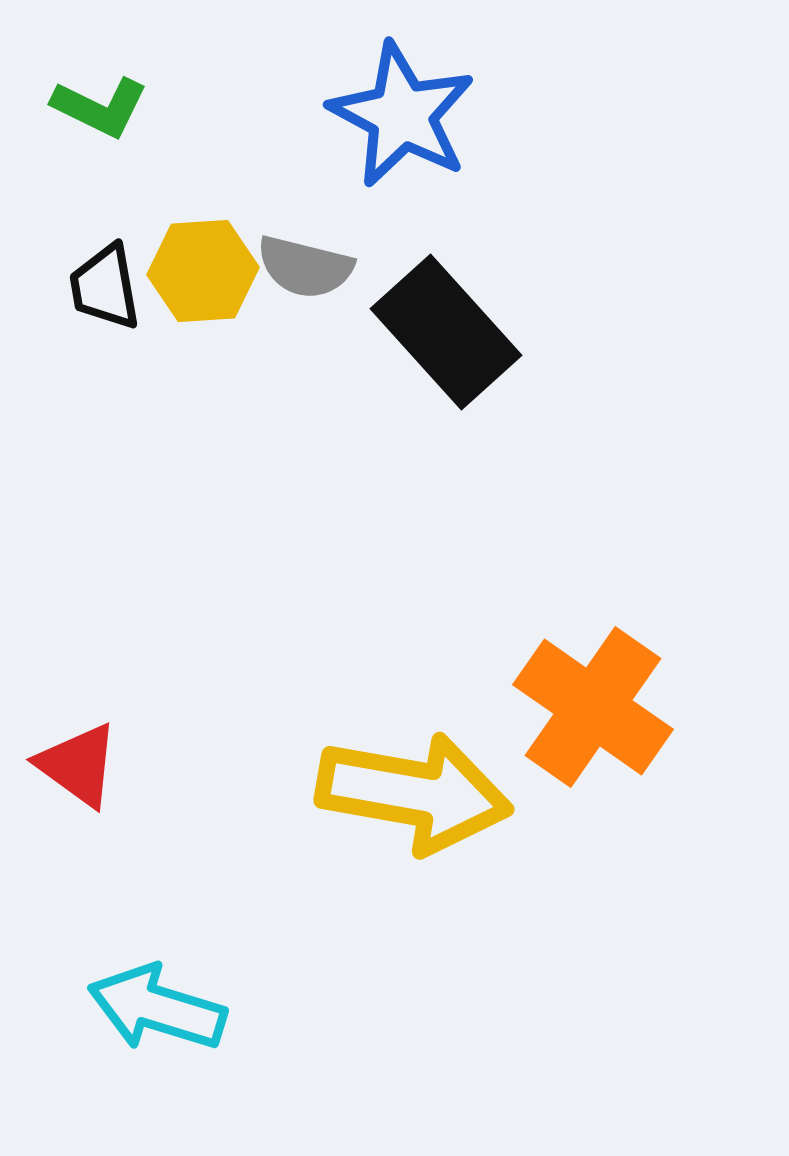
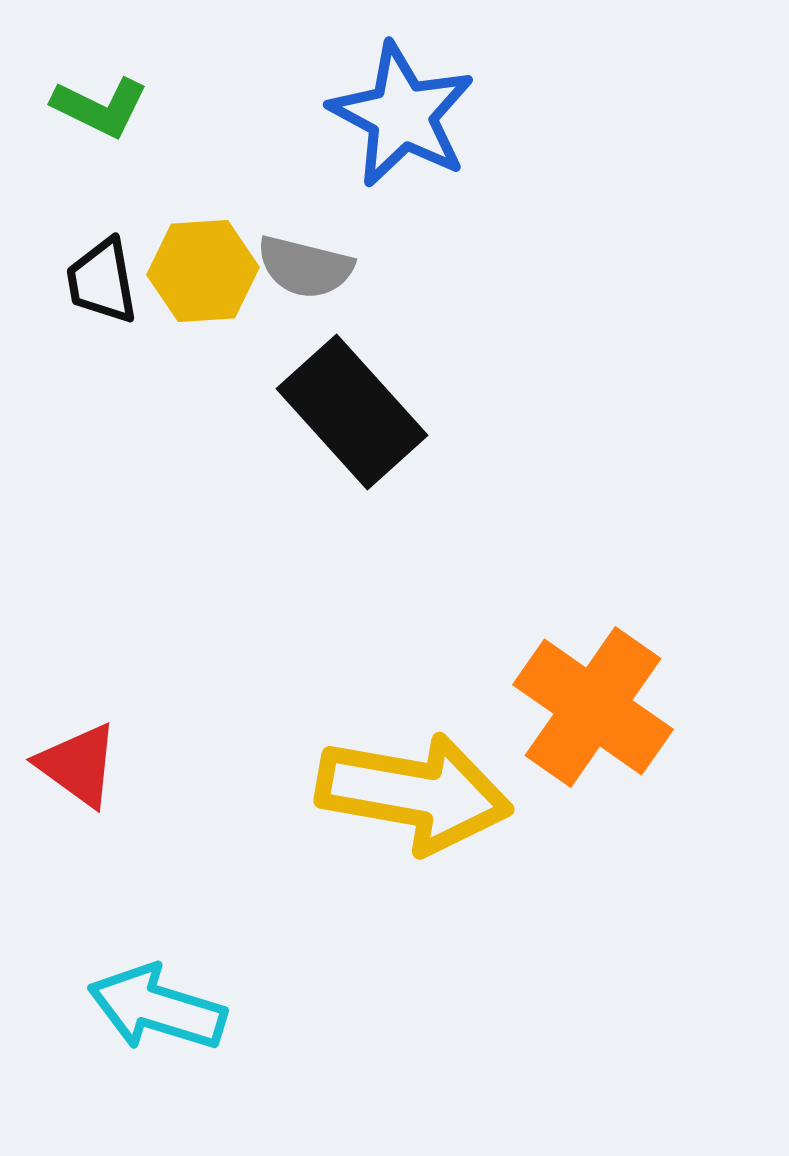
black trapezoid: moved 3 px left, 6 px up
black rectangle: moved 94 px left, 80 px down
